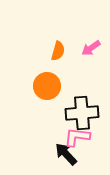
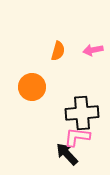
pink arrow: moved 2 px right, 2 px down; rotated 24 degrees clockwise
orange circle: moved 15 px left, 1 px down
black arrow: moved 1 px right
